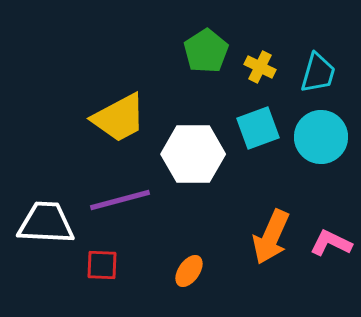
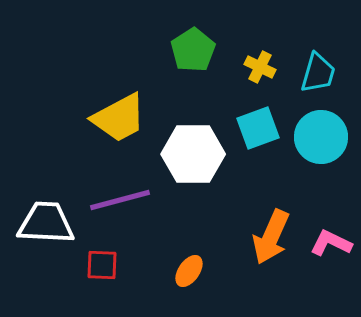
green pentagon: moved 13 px left, 1 px up
